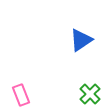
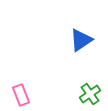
green cross: rotated 10 degrees clockwise
